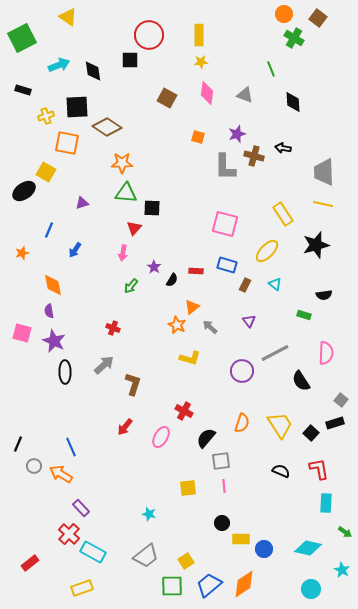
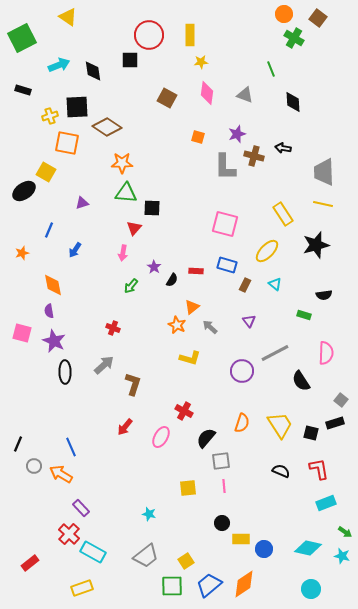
yellow rectangle at (199, 35): moved 9 px left
yellow cross at (46, 116): moved 4 px right
black square at (311, 433): rotated 28 degrees counterclockwise
cyan rectangle at (326, 503): rotated 66 degrees clockwise
cyan star at (342, 570): moved 14 px up; rotated 14 degrees counterclockwise
